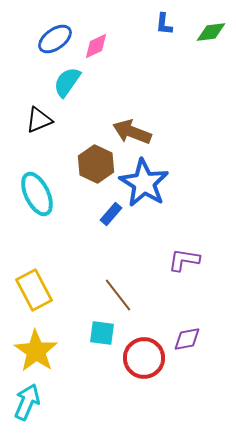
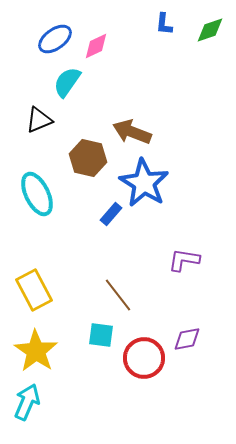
green diamond: moved 1 px left, 2 px up; rotated 12 degrees counterclockwise
brown hexagon: moved 8 px left, 6 px up; rotated 12 degrees counterclockwise
cyan square: moved 1 px left, 2 px down
